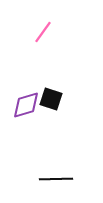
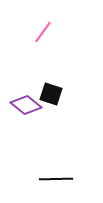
black square: moved 5 px up
purple diamond: rotated 56 degrees clockwise
